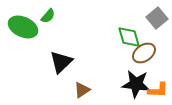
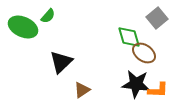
brown ellipse: rotated 70 degrees clockwise
